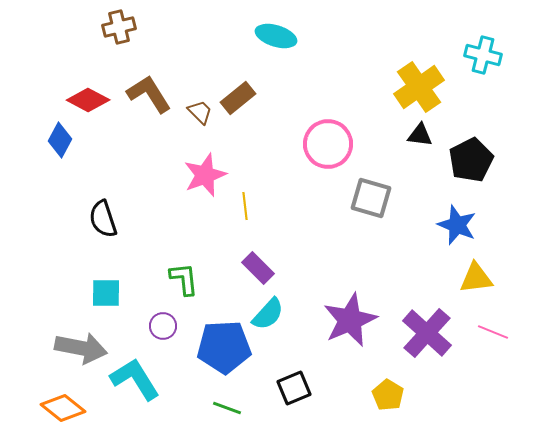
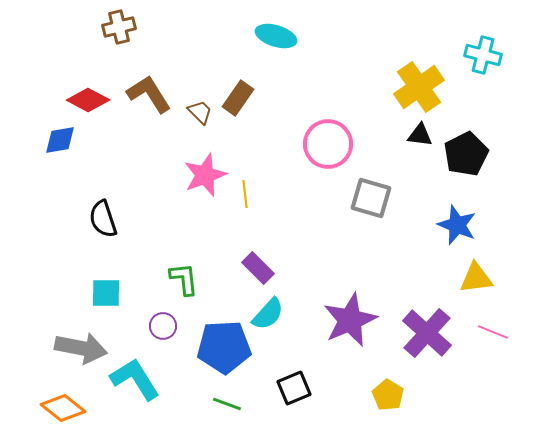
brown rectangle: rotated 16 degrees counterclockwise
blue diamond: rotated 52 degrees clockwise
black pentagon: moved 5 px left, 6 px up
yellow line: moved 12 px up
green line: moved 4 px up
